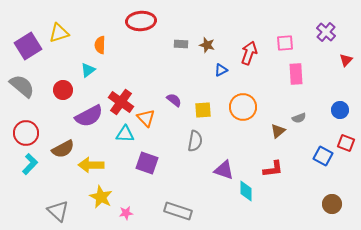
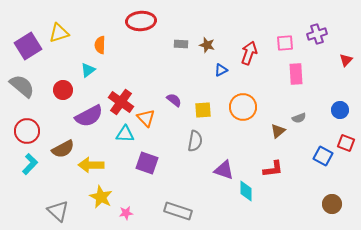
purple cross at (326, 32): moved 9 px left, 2 px down; rotated 30 degrees clockwise
red circle at (26, 133): moved 1 px right, 2 px up
